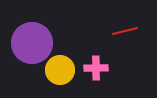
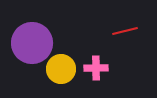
yellow circle: moved 1 px right, 1 px up
